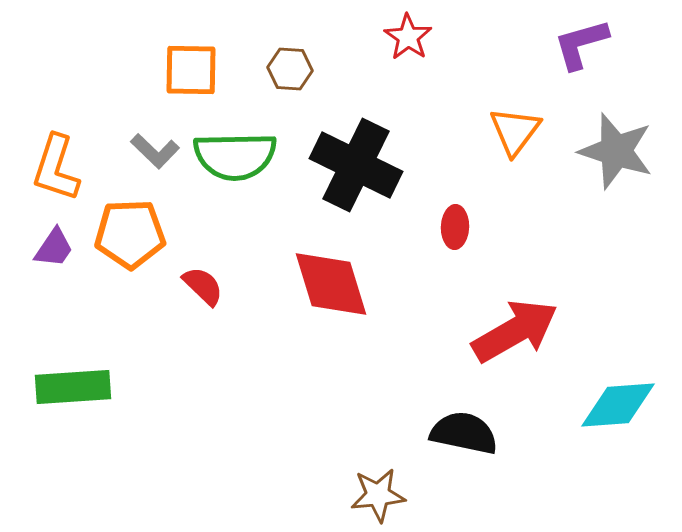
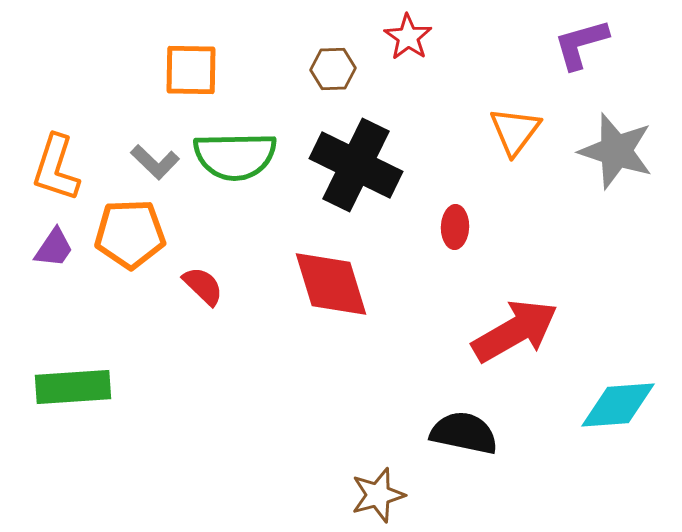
brown hexagon: moved 43 px right; rotated 6 degrees counterclockwise
gray L-shape: moved 11 px down
brown star: rotated 10 degrees counterclockwise
